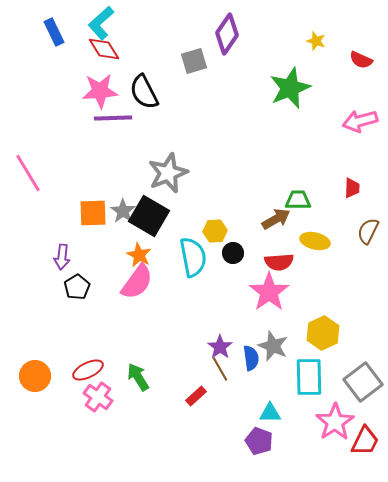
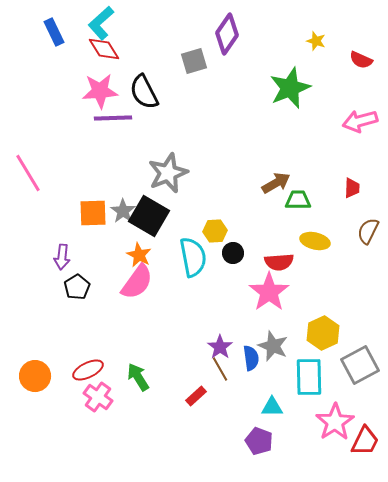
brown arrow at (276, 219): moved 36 px up
gray square at (363, 382): moved 3 px left, 17 px up; rotated 9 degrees clockwise
cyan triangle at (270, 413): moved 2 px right, 6 px up
